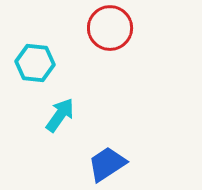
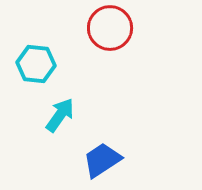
cyan hexagon: moved 1 px right, 1 px down
blue trapezoid: moved 5 px left, 4 px up
